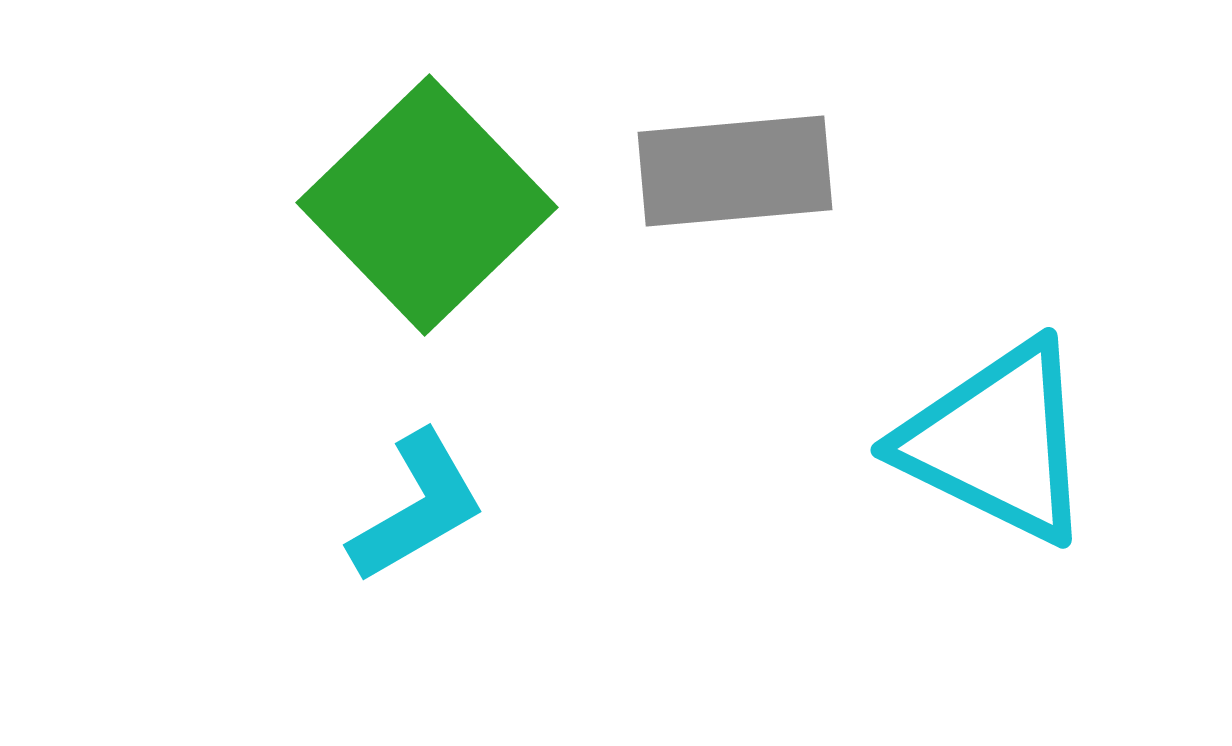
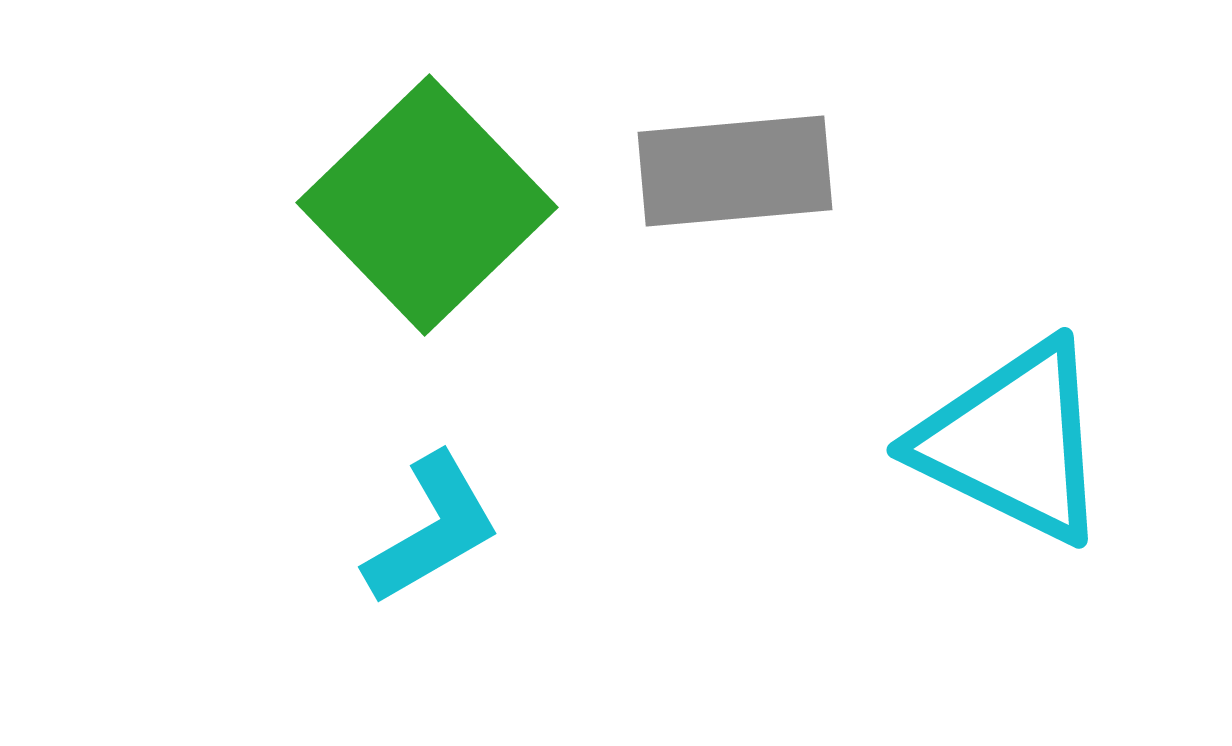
cyan triangle: moved 16 px right
cyan L-shape: moved 15 px right, 22 px down
